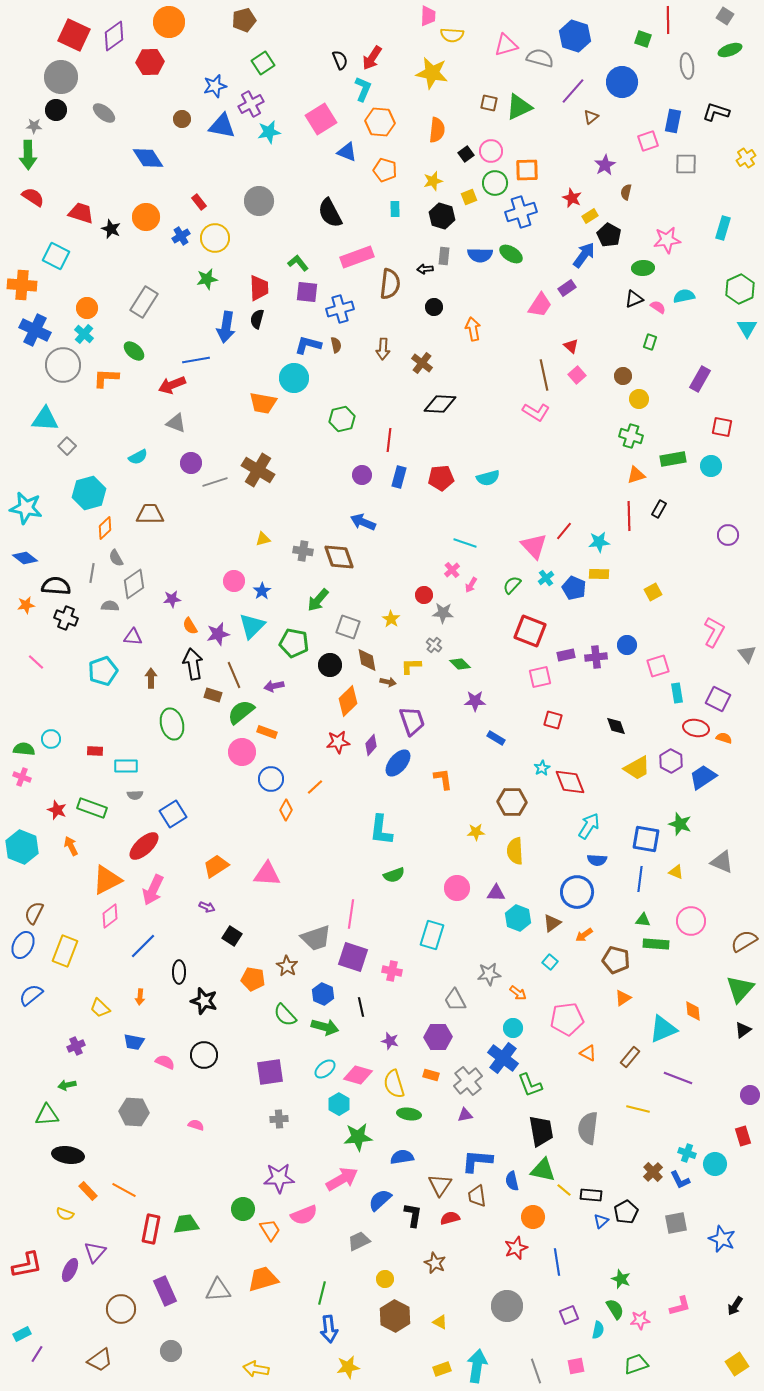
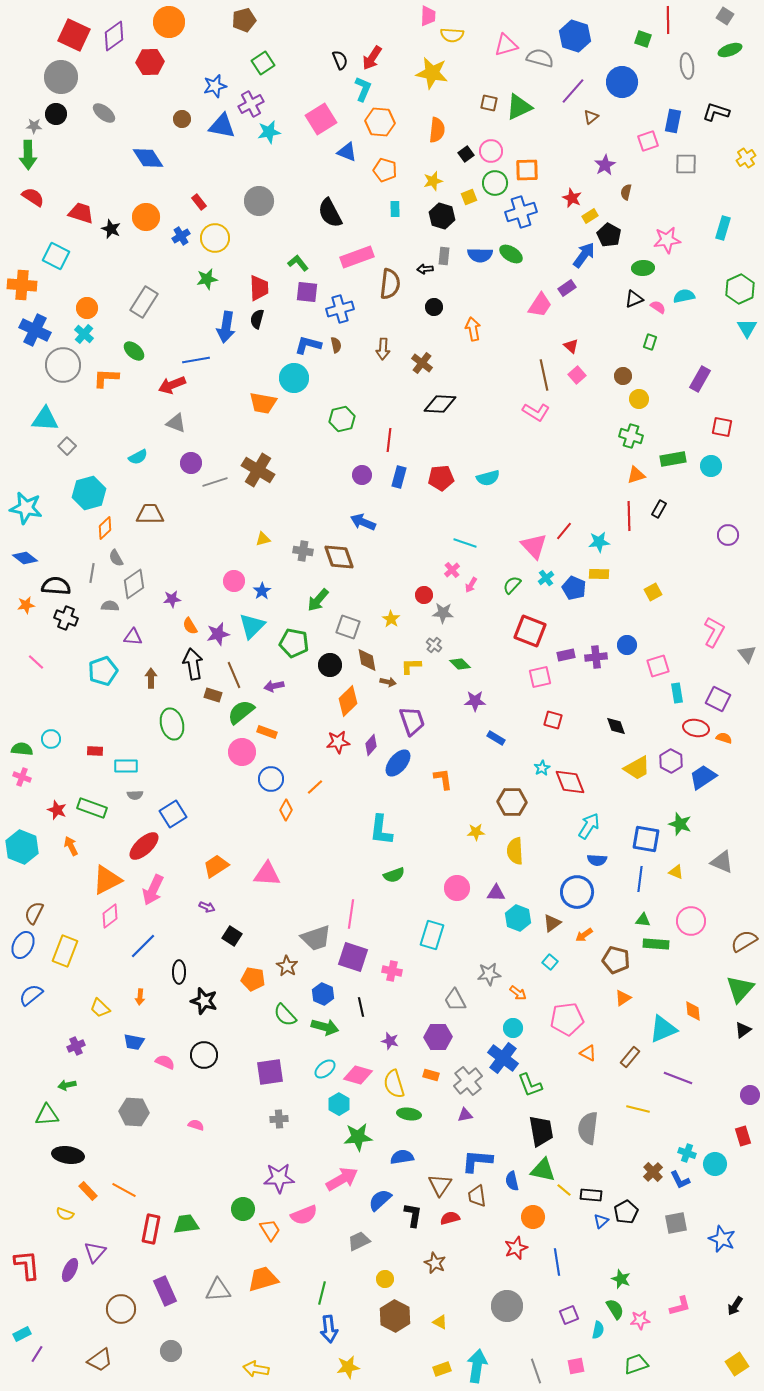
black circle at (56, 110): moved 4 px down
green semicircle at (24, 749): moved 2 px left
red L-shape at (27, 1265): rotated 84 degrees counterclockwise
